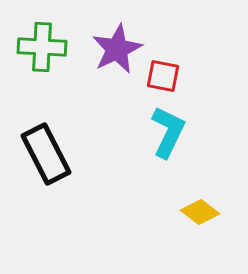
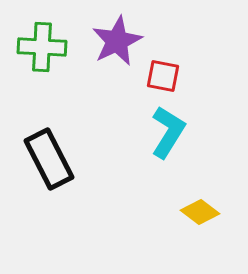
purple star: moved 8 px up
cyan L-shape: rotated 6 degrees clockwise
black rectangle: moved 3 px right, 5 px down
